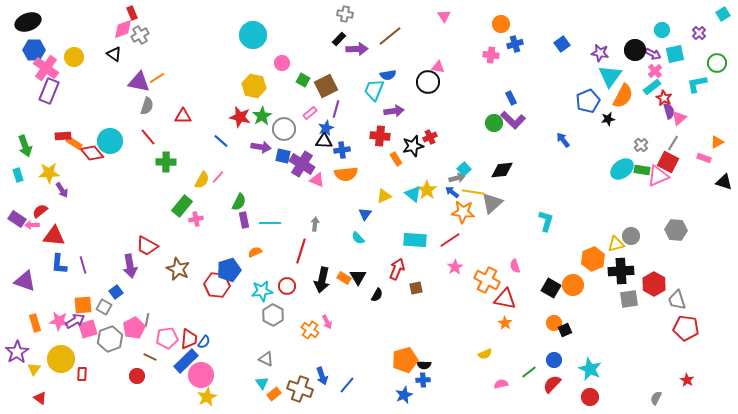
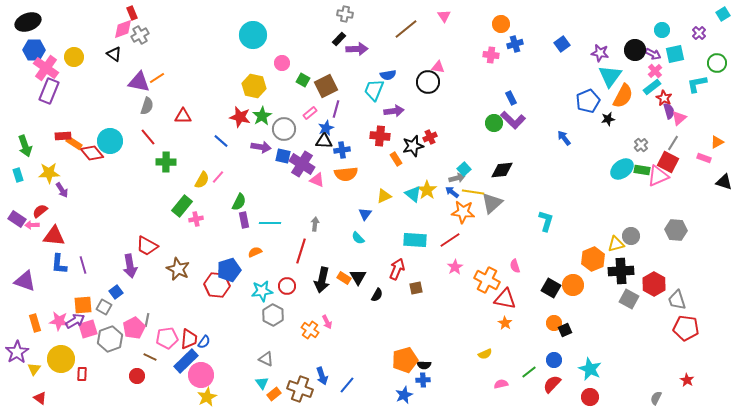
brown line at (390, 36): moved 16 px right, 7 px up
blue arrow at (563, 140): moved 1 px right, 2 px up
gray square at (629, 299): rotated 36 degrees clockwise
